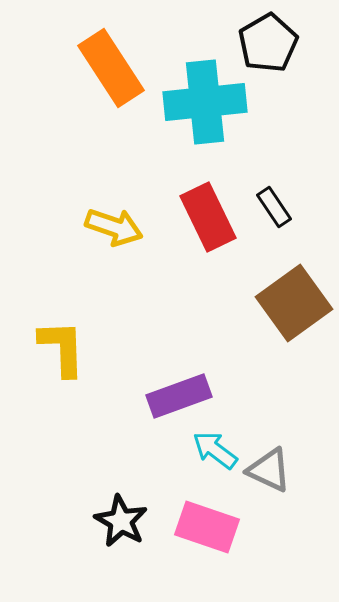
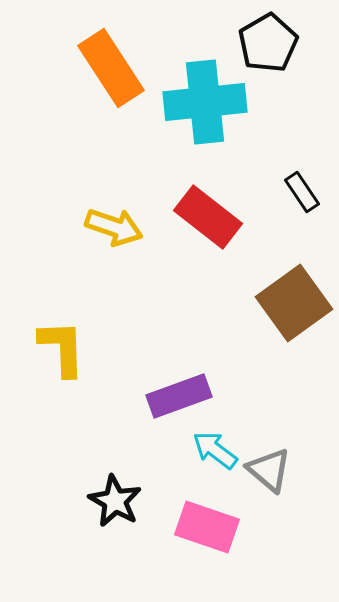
black rectangle: moved 28 px right, 15 px up
red rectangle: rotated 26 degrees counterclockwise
gray triangle: rotated 15 degrees clockwise
black star: moved 6 px left, 20 px up
